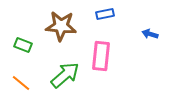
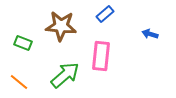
blue rectangle: rotated 30 degrees counterclockwise
green rectangle: moved 2 px up
orange line: moved 2 px left, 1 px up
